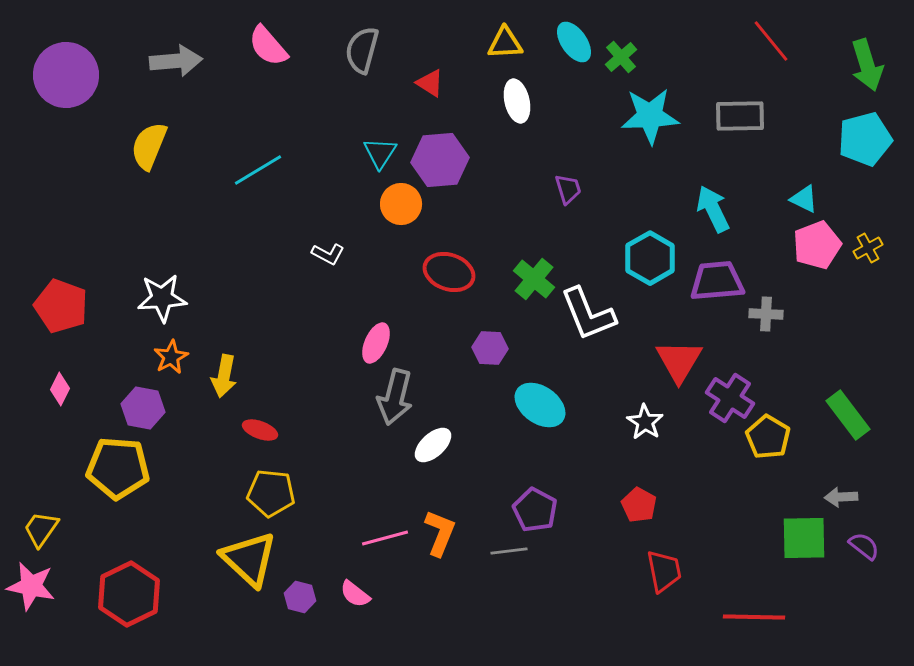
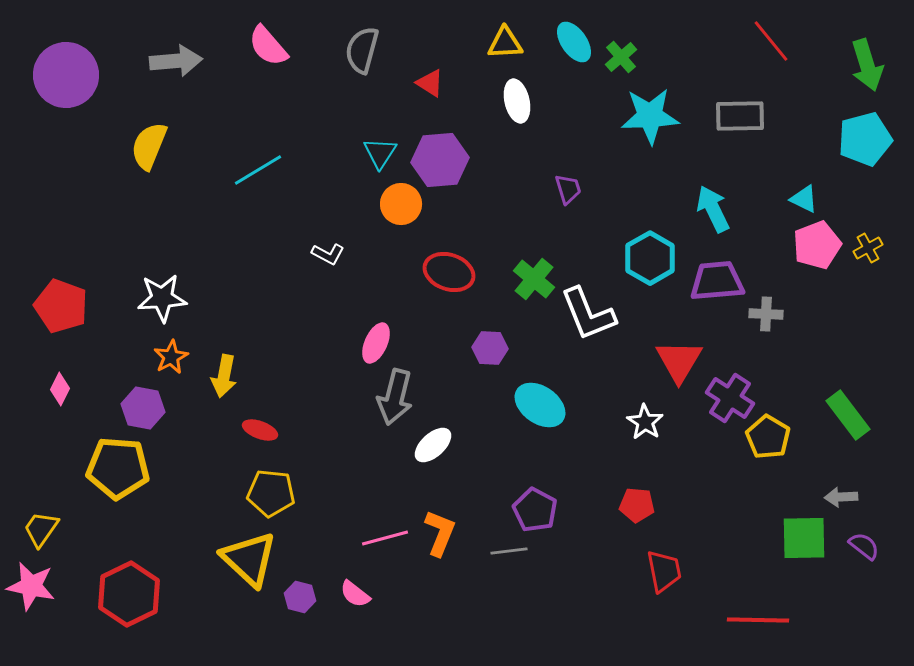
red pentagon at (639, 505): moved 2 px left; rotated 24 degrees counterclockwise
red line at (754, 617): moved 4 px right, 3 px down
